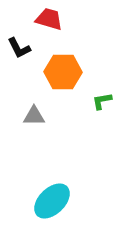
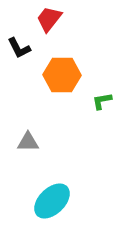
red trapezoid: rotated 68 degrees counterclockwise
orange hexagon: moved 1 px left, 3 px down
gray triangle: moved 6 px left, 26 px down
